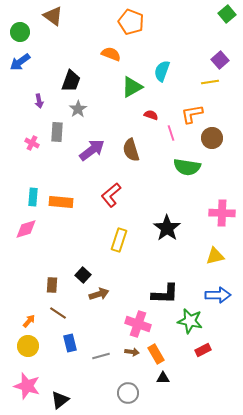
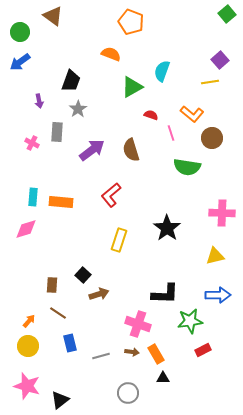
orange L-shape at (192, 114): rotated 130 degrees counterclockwise
green star at (190, 321): rotated 20 degrees counterclockwise
